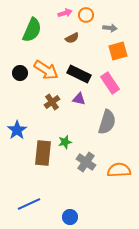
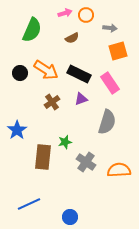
purple triangle: moved 2 px right; rotated 32 degrees counterclockwise
brown rectangle: moved 4 px down
